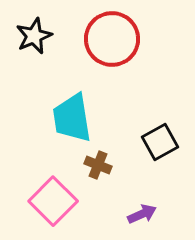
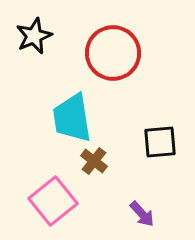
red circle: moved 1 px right, 14 px down
black square: rotated 24 degrees clockwise
brown cross: moved 4 px left, 4 px up; rotated 16 degrees clockwise
pink square: rotated 6 degrees clockwise
purple arrow: rotated 72 degrees clockwise
